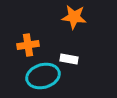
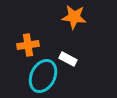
white rectangle: moved 1 px left; rotated 18 degrees clockwise
cyan ellipse: rotated 48 degrees counterclockwise
